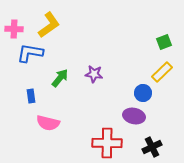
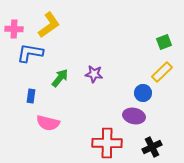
blue rectangle: rotated 16 degrees clockwise
